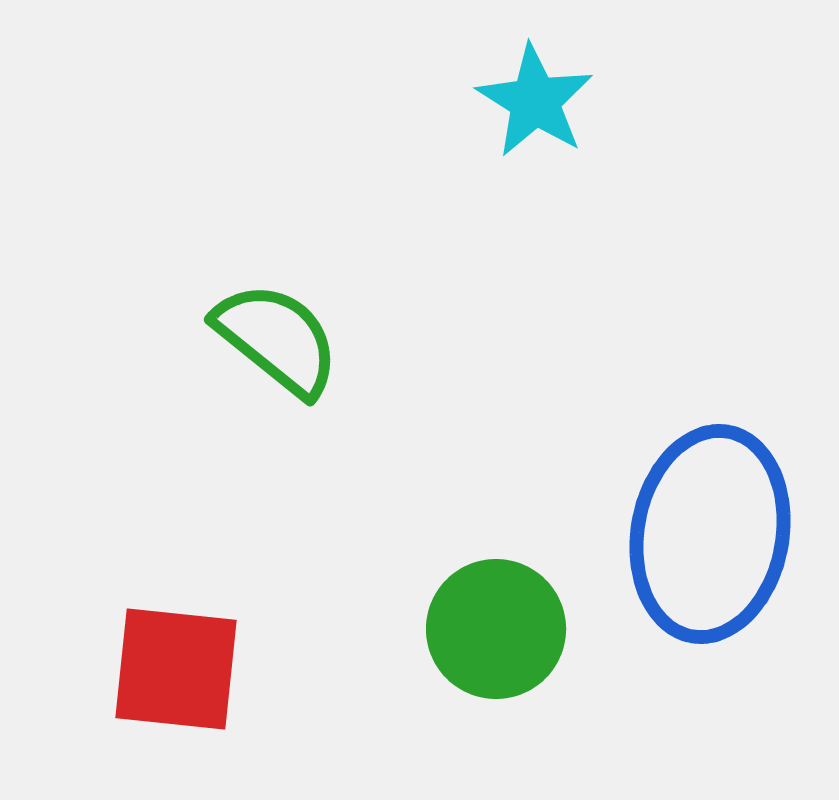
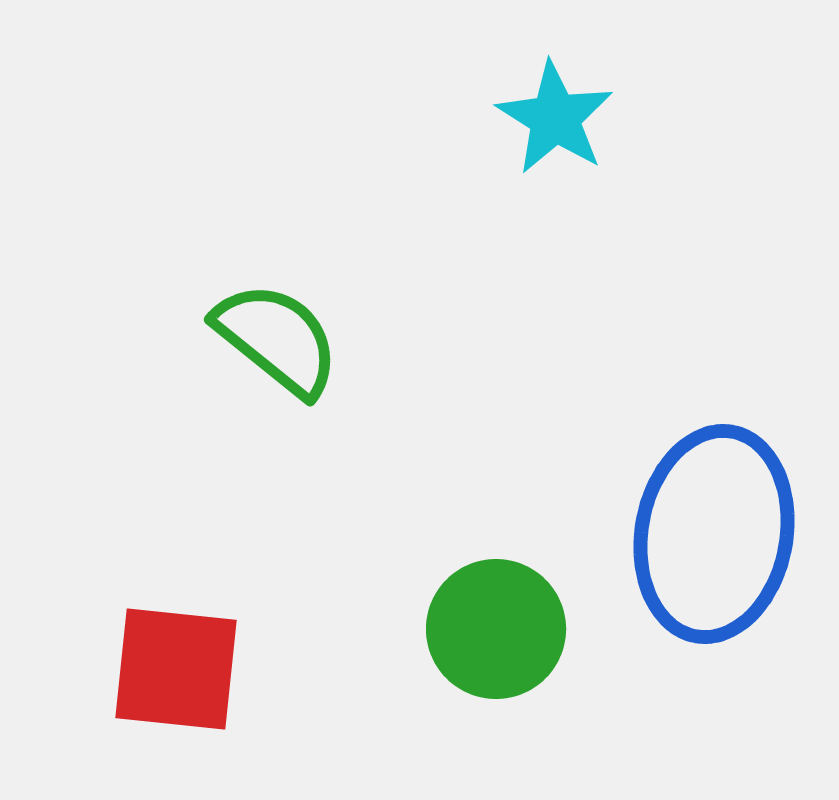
cyan star: moved 20 px right, 17 px down
blue ellipse: moved 4 px right
